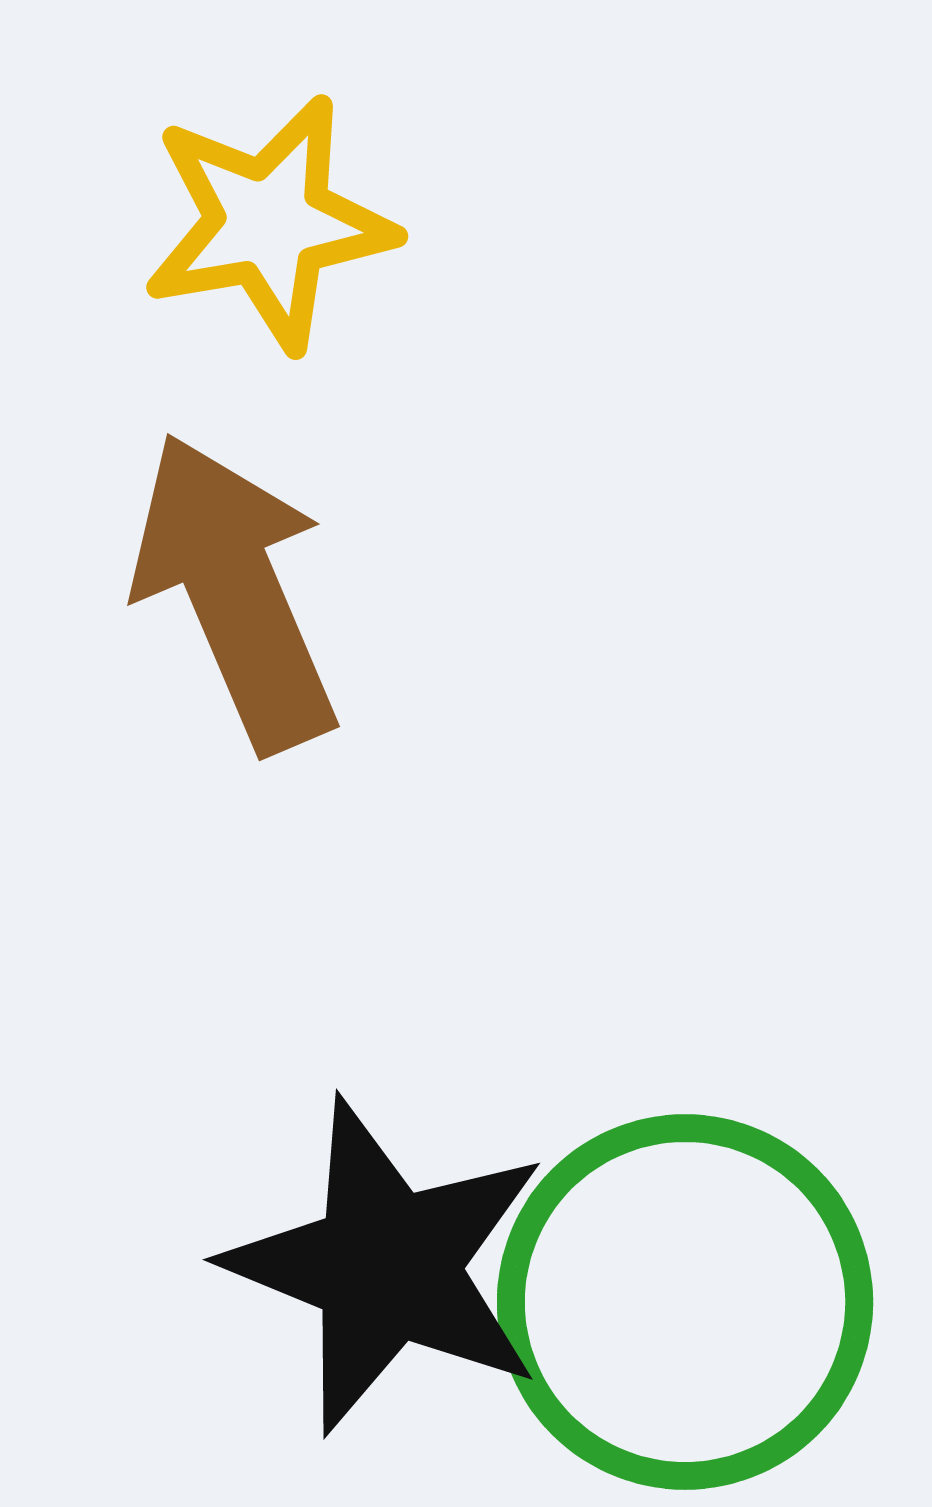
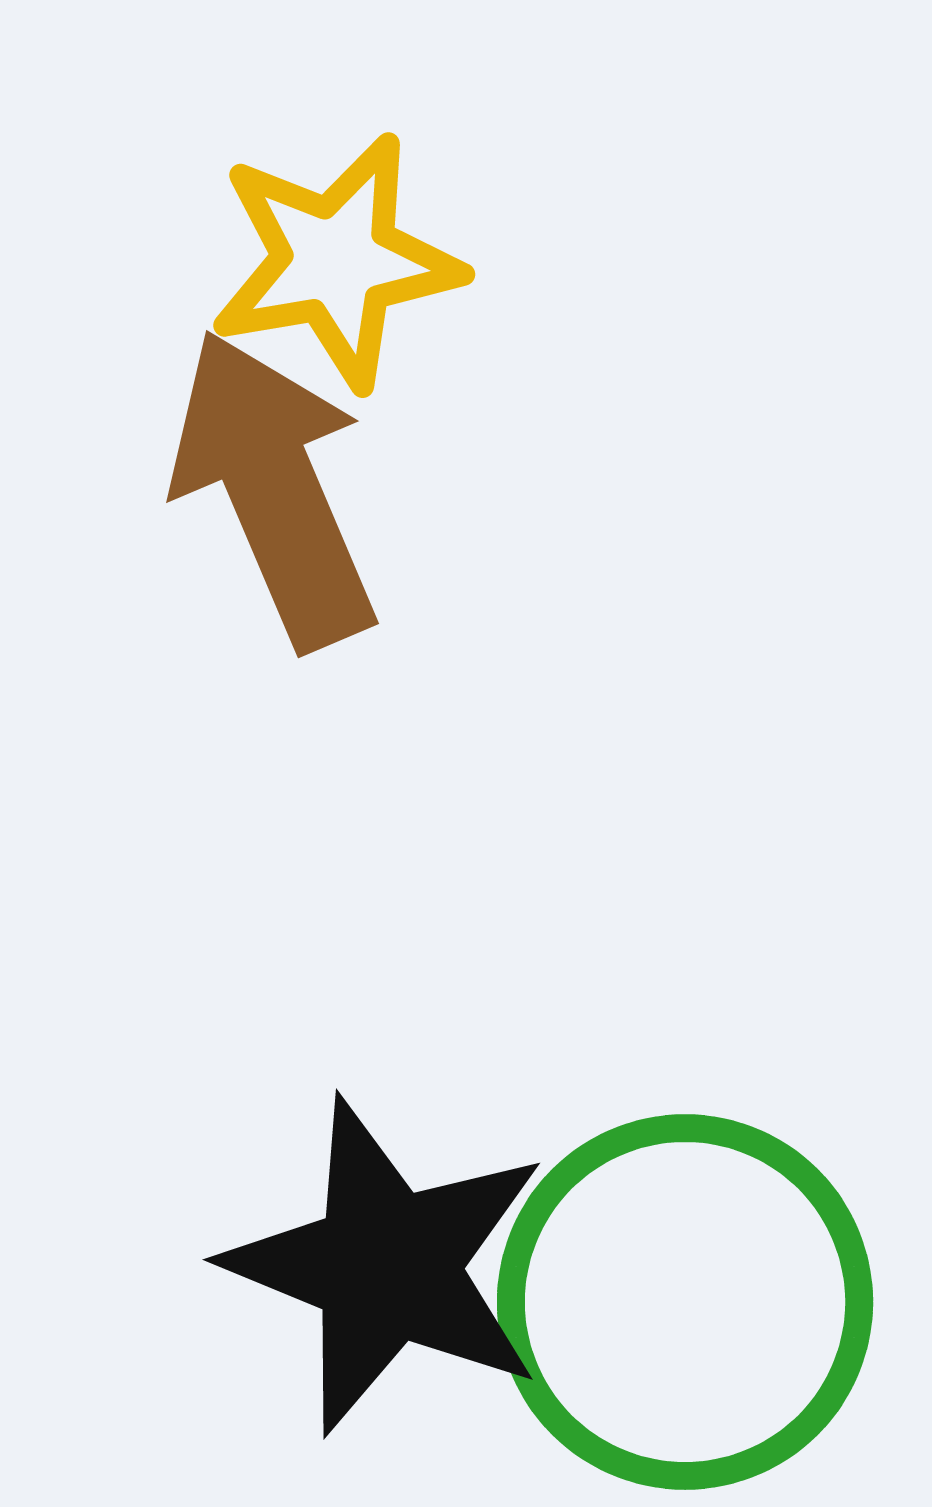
yellow star: moved 67 px right, 38 px down
brown arrow: moved 39 px right, 103 px up
